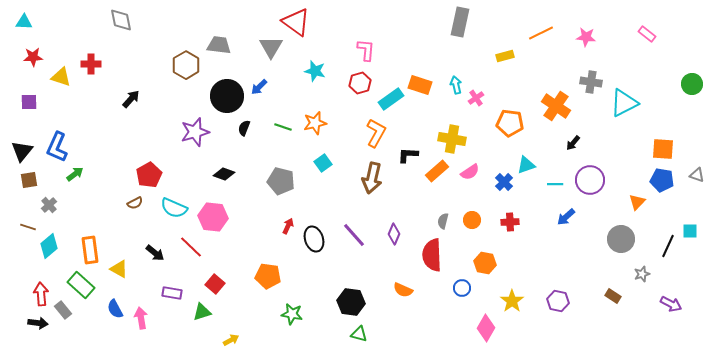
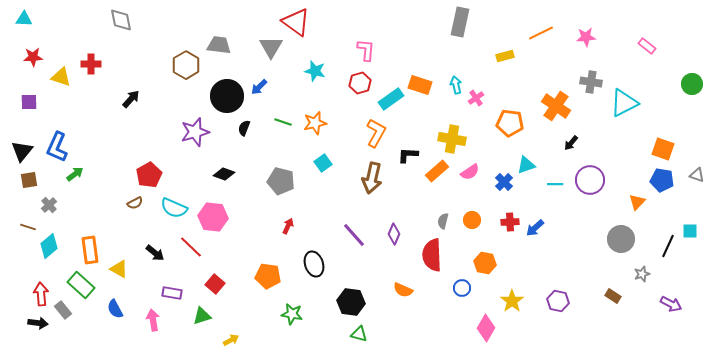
cyan triangle at (24, 22): moved 3 px up
pink rectangle at (647, 34): moved 12 px down
pink star at (586, 37): rotated 12 degrees counterclockwise
green line at (283, 127): moved 5 px up
black arrow at (573, 143): moved 2 px left
orange square at (663, 149): rotated 15 degrees clockwise
blue arrow at (566, 217): moved 31 px left, 11 px down
black ellipse at (314, 239): moved 25 px down
green triangle at (202, 312): moved 4 px down
pink arrow at (141, 318): moved 12 px right, 2 px down
